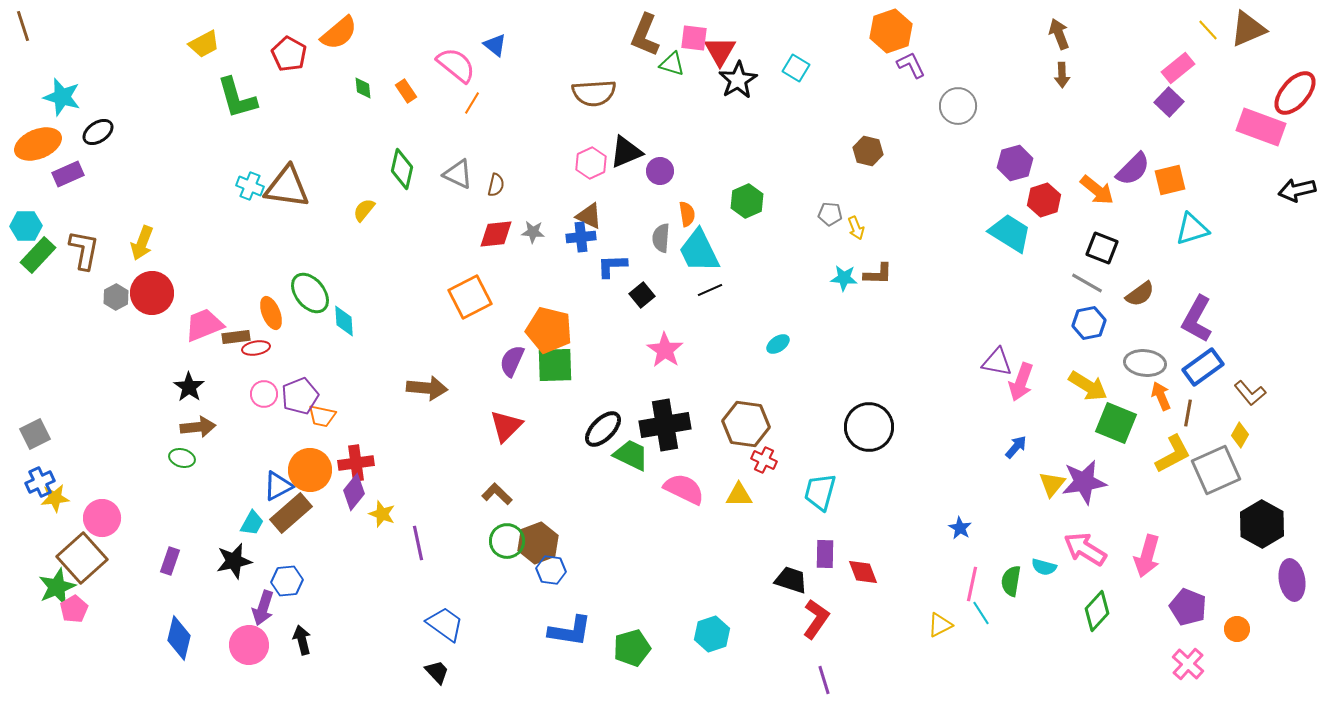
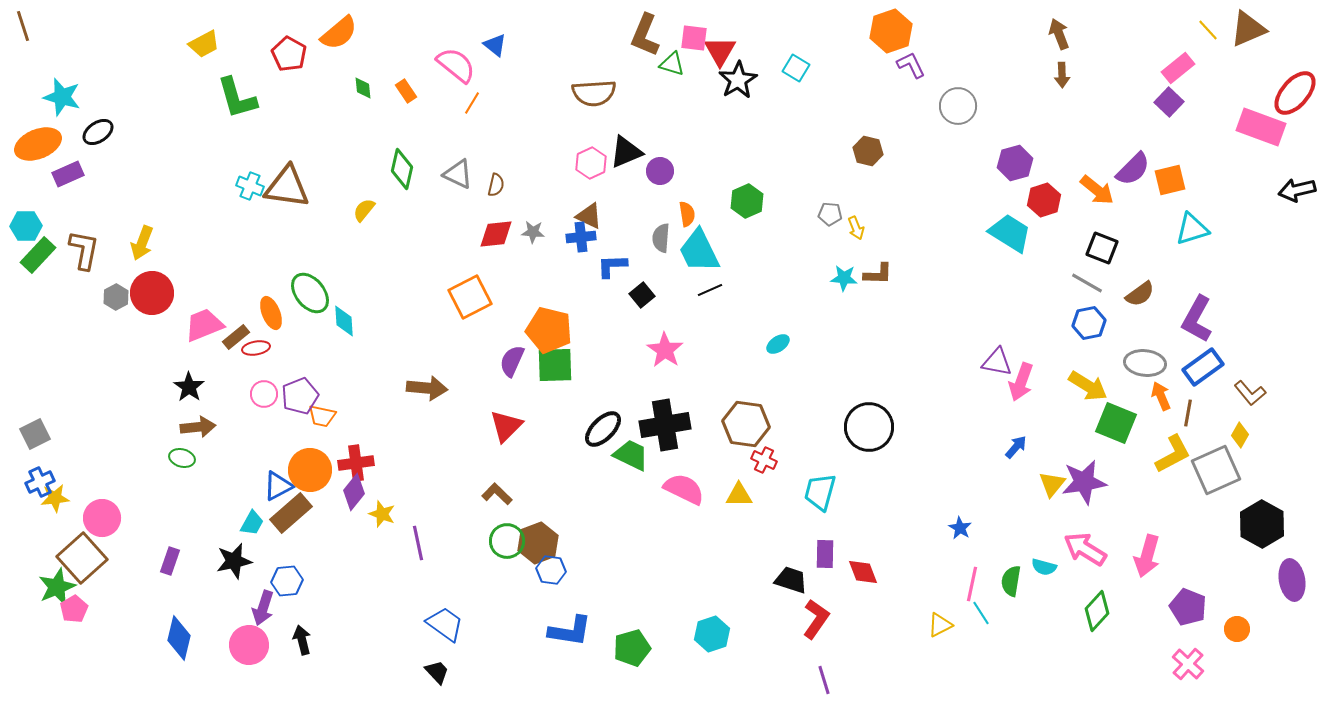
brown rectangle at (236, 337): rotated 32 degrees counterclockwise
